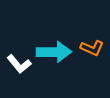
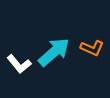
cyan arrow: rotated 40 degrees counterclockwise
